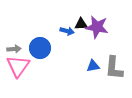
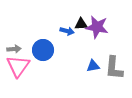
blue circle: moved 3 px right, 2 px down
